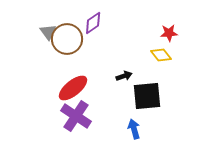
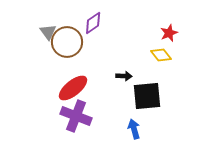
red star: rotated 18 degrees counterclockwise
brown circle: moved 3 px down
black arrow: rotated 21 degrees clockwise
purple cross: rotated 12 degrees counterclockwise
